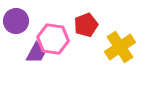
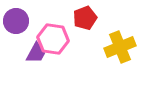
red pentagon: moved 1 px left, 7 px up
yellow cross: rotated 12 degrees clockwise
